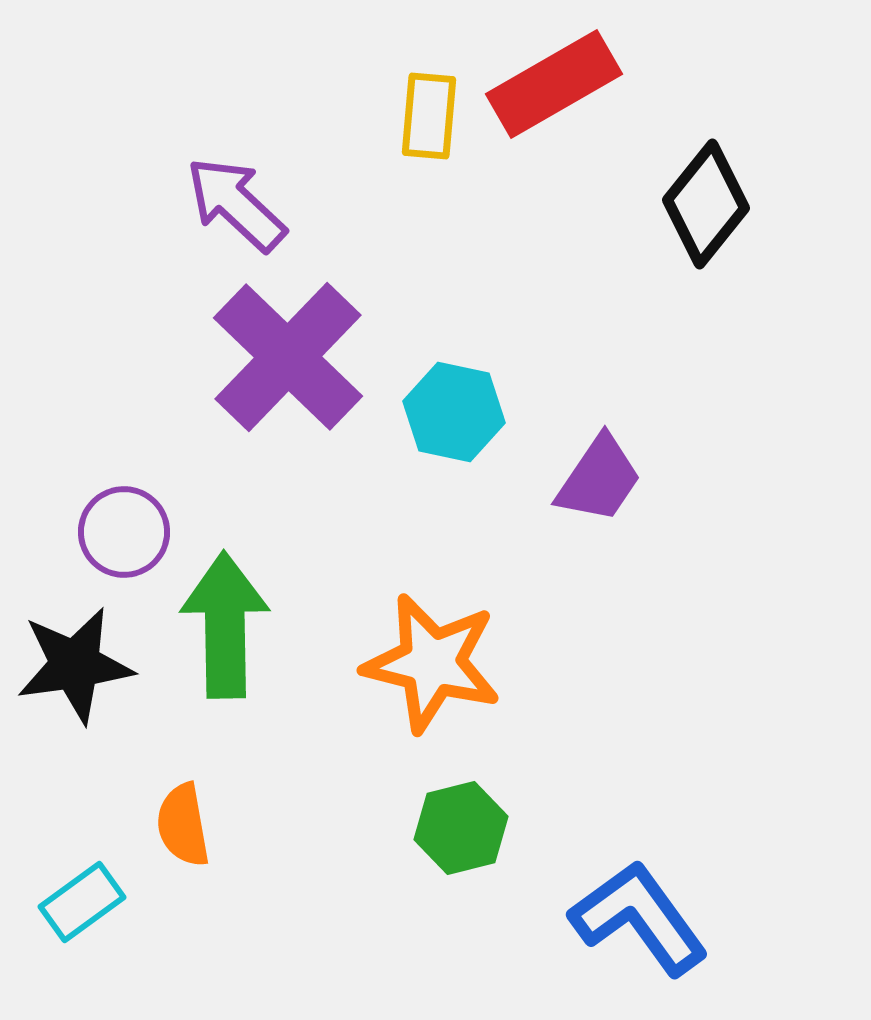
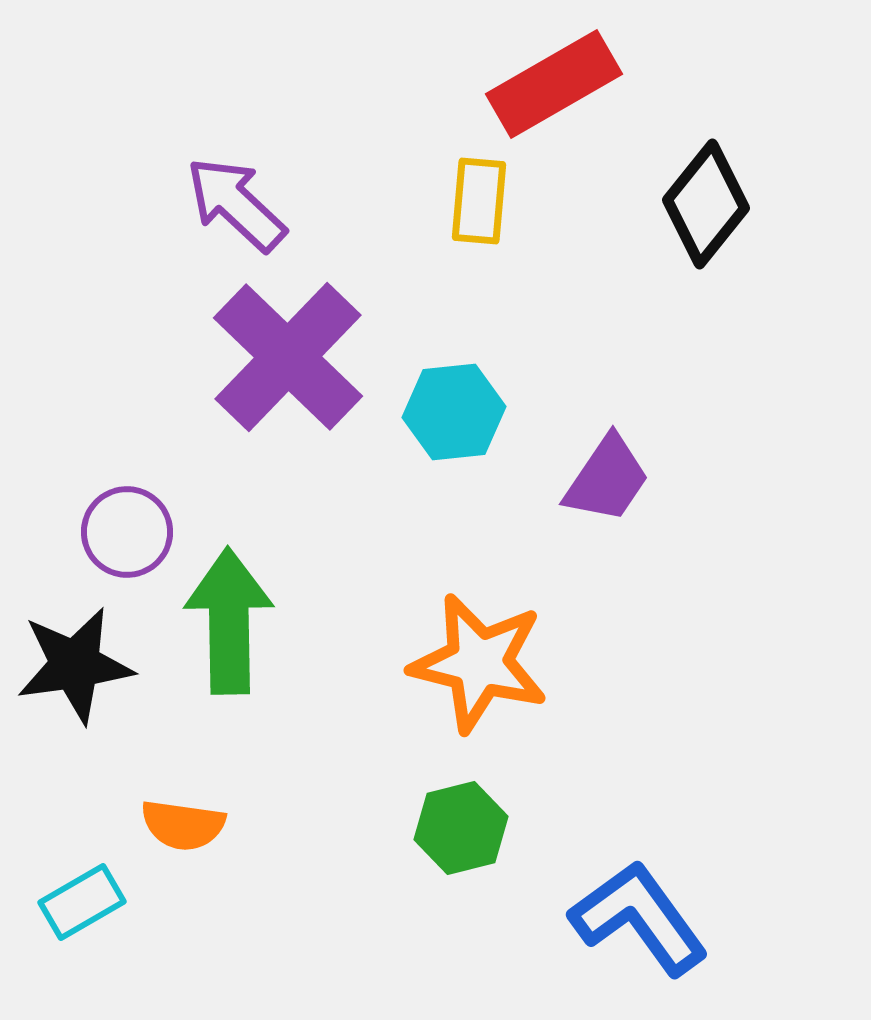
yellow rectangle: moved 50 px right, 85 px down
cyan hexagon: rotated 18 degrees counterclockwise
purple trapezoid: moved 8 px right
purple circle: moved 3 px right
green arrow: moved 4 px right, 4 px up
orange star: moved 47 px right
orange semicircle: rotated 72 degrees counterclockwise
cyan rectangle: rotated 6 degrees clockwise
